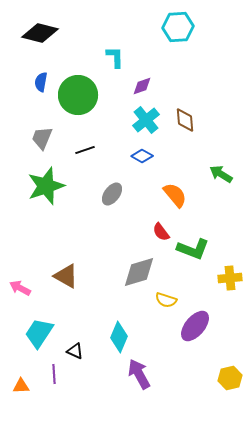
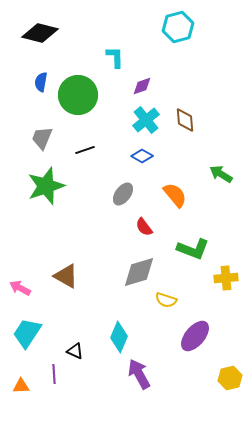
cyan hexagon: rotated 12 degrees counterclockwise
gray ellipse: moved 11 px right
red semicircle: moved 17 px left, 5 px up
yellow cross: moved 4 px left
purple ellipse: moved 10 px down
cyan trapezoid: moved 12 px left
